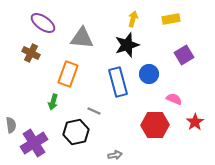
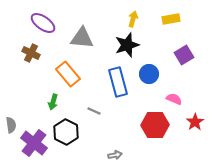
orange rectangle: rotated 60 degrees counterclockwise
black hexagon: moved 10 px left; rotated 20 degrees counterclockwise
purple cross: rotated 20 degrees counterclockwise
